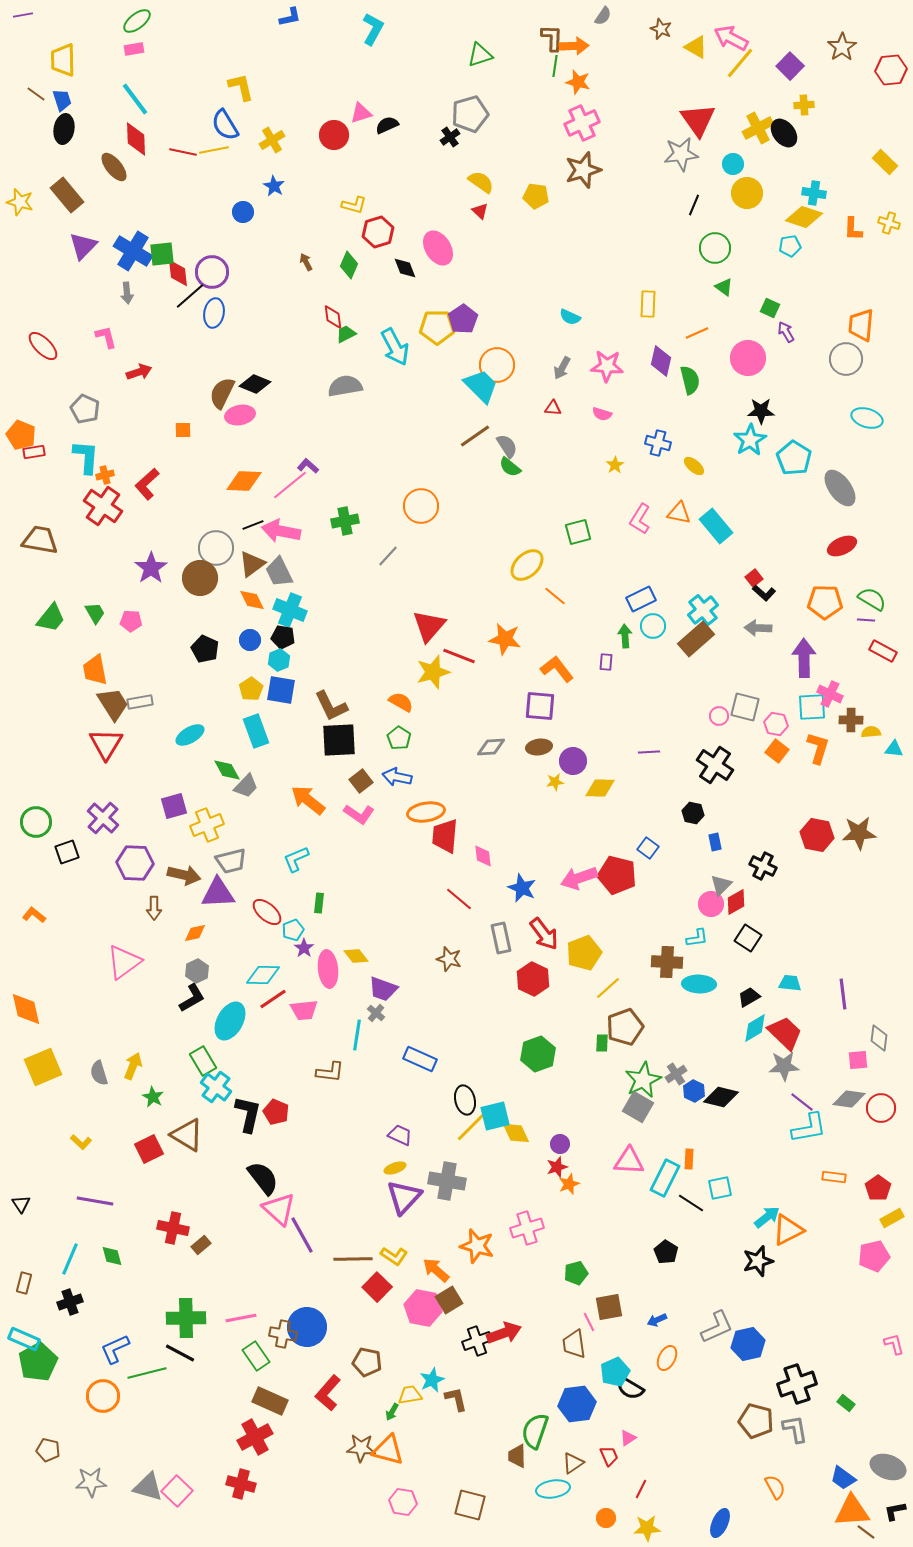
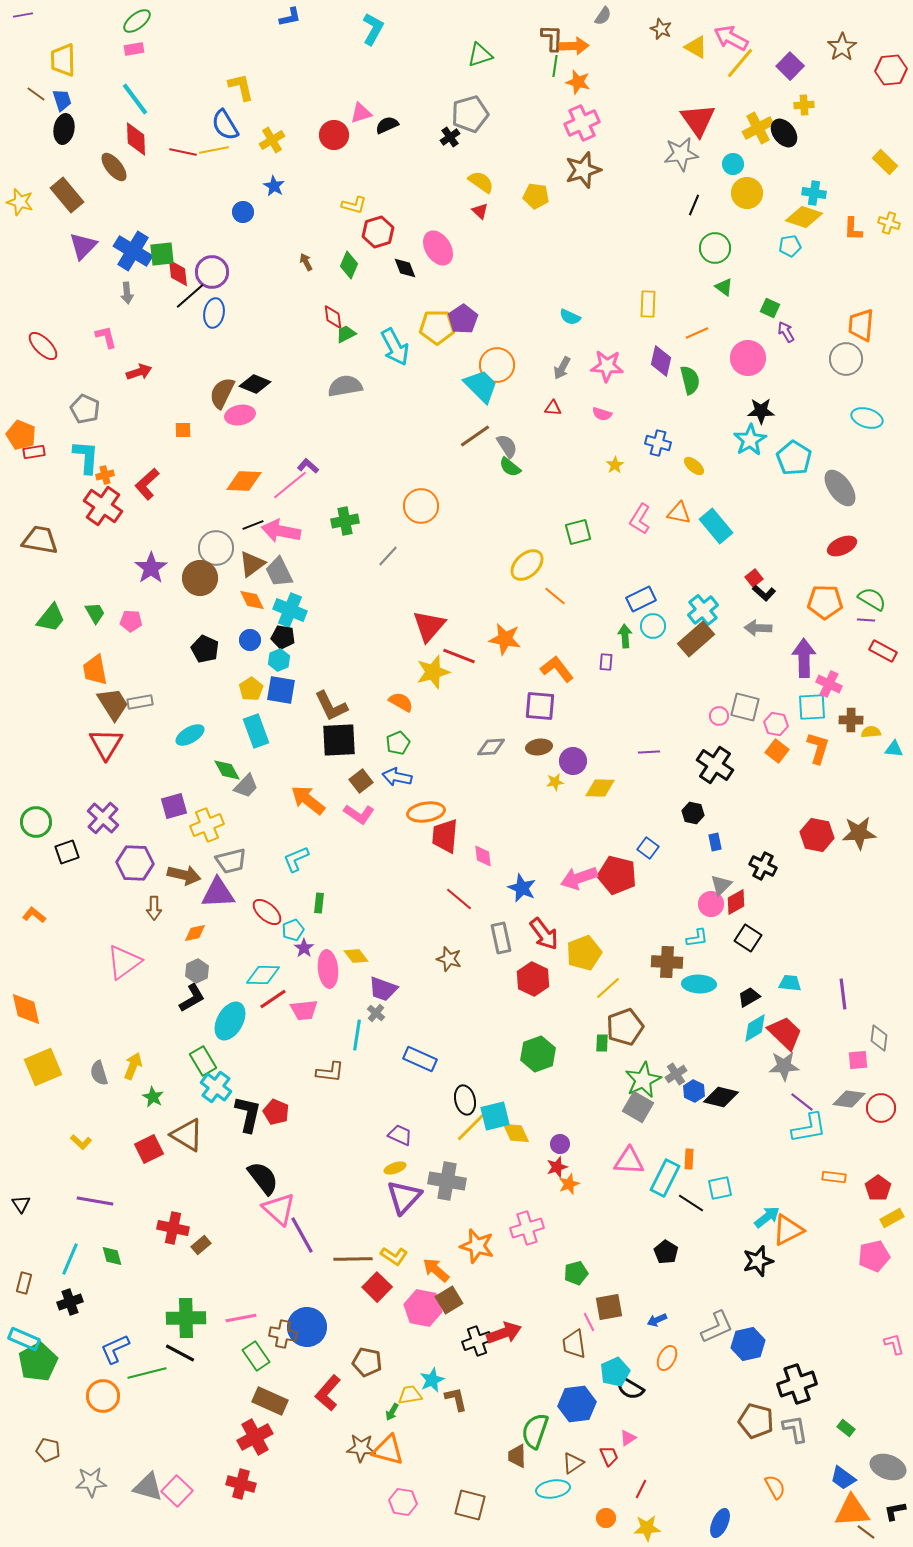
pink cross at (830, 694): moved 1 px left, 10 px up
green pentagon at (399, 738): moved 1 px left, 5 px down; rotated 15 degrees clockwise
green rectangle at (846, 1403): moved 25 px down
